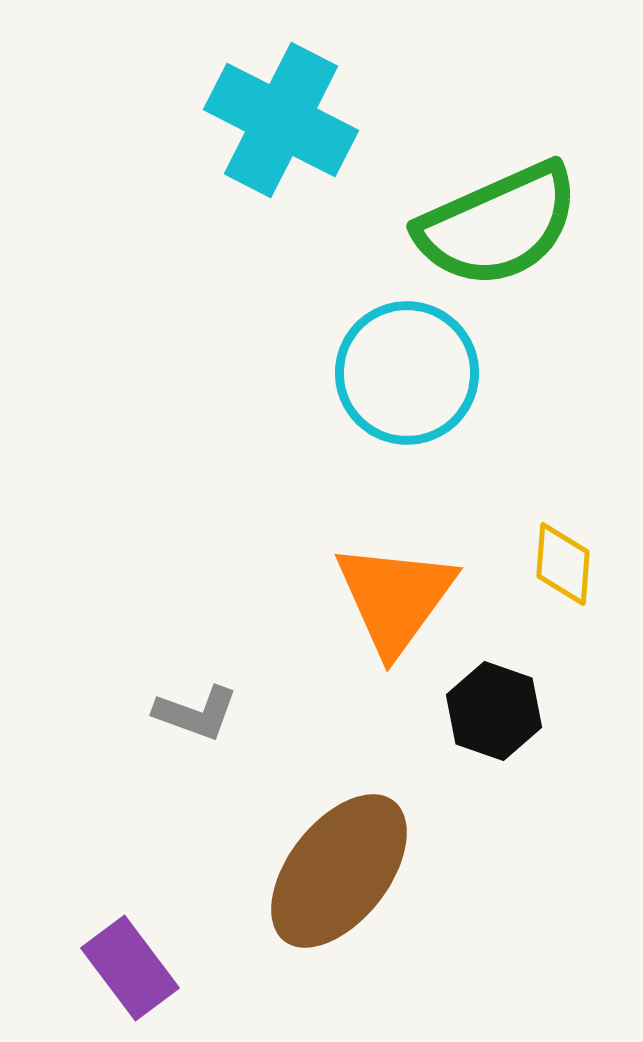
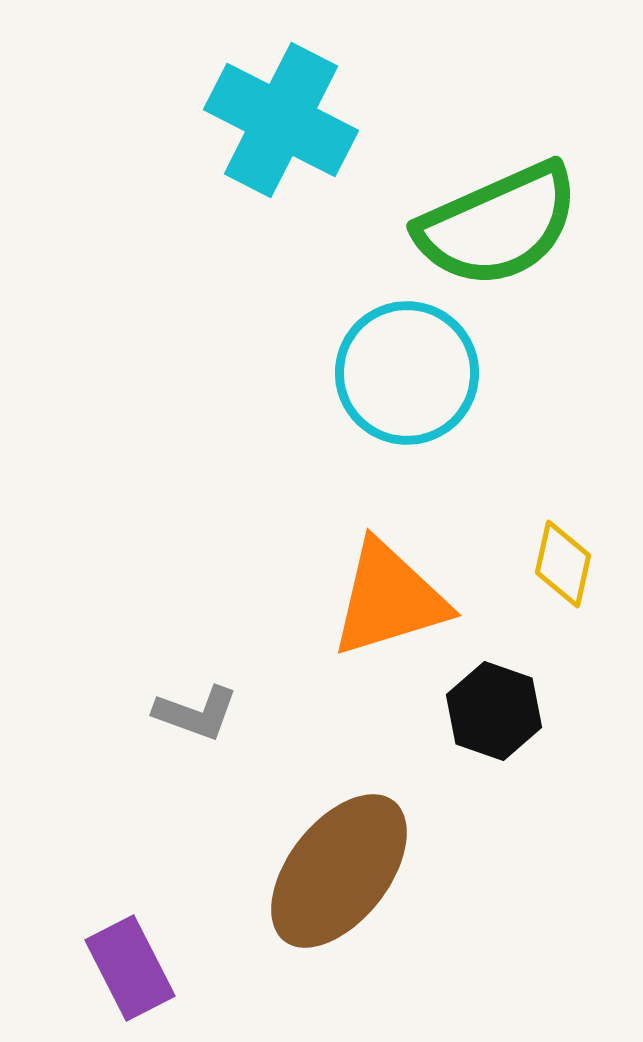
yellow diamond: rotated 8 degrees clockwise
orange triangle: moved 6 px left, 1 px down; rotated 37 degrees clockwise
purple rectangle: rotated 10 degrees clockwise
